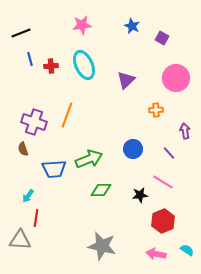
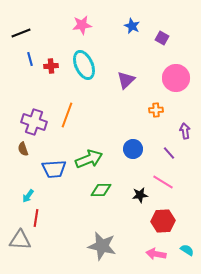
red hexagon: rotated 20 degrees clockwise
